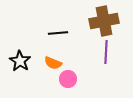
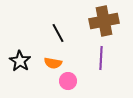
black line: rotated 66 degrees clockwise
purple line: moved 5 px left, 6 px down
orange semicircle: rotated 12 degrees counterclockwise
pink circle: moved 2 px down
